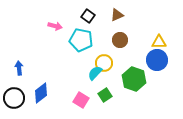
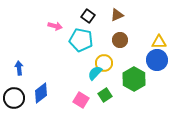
green hexagon: rotated 10 degrees clockwise
